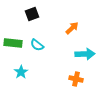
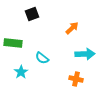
cyan semicircle: moved 5 px right, 13 px down
